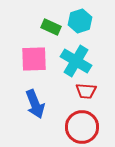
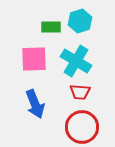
green rectangle: rotated 24 degrees counterclockwise
red trapezoid: moved 6 px left, 1 px down
